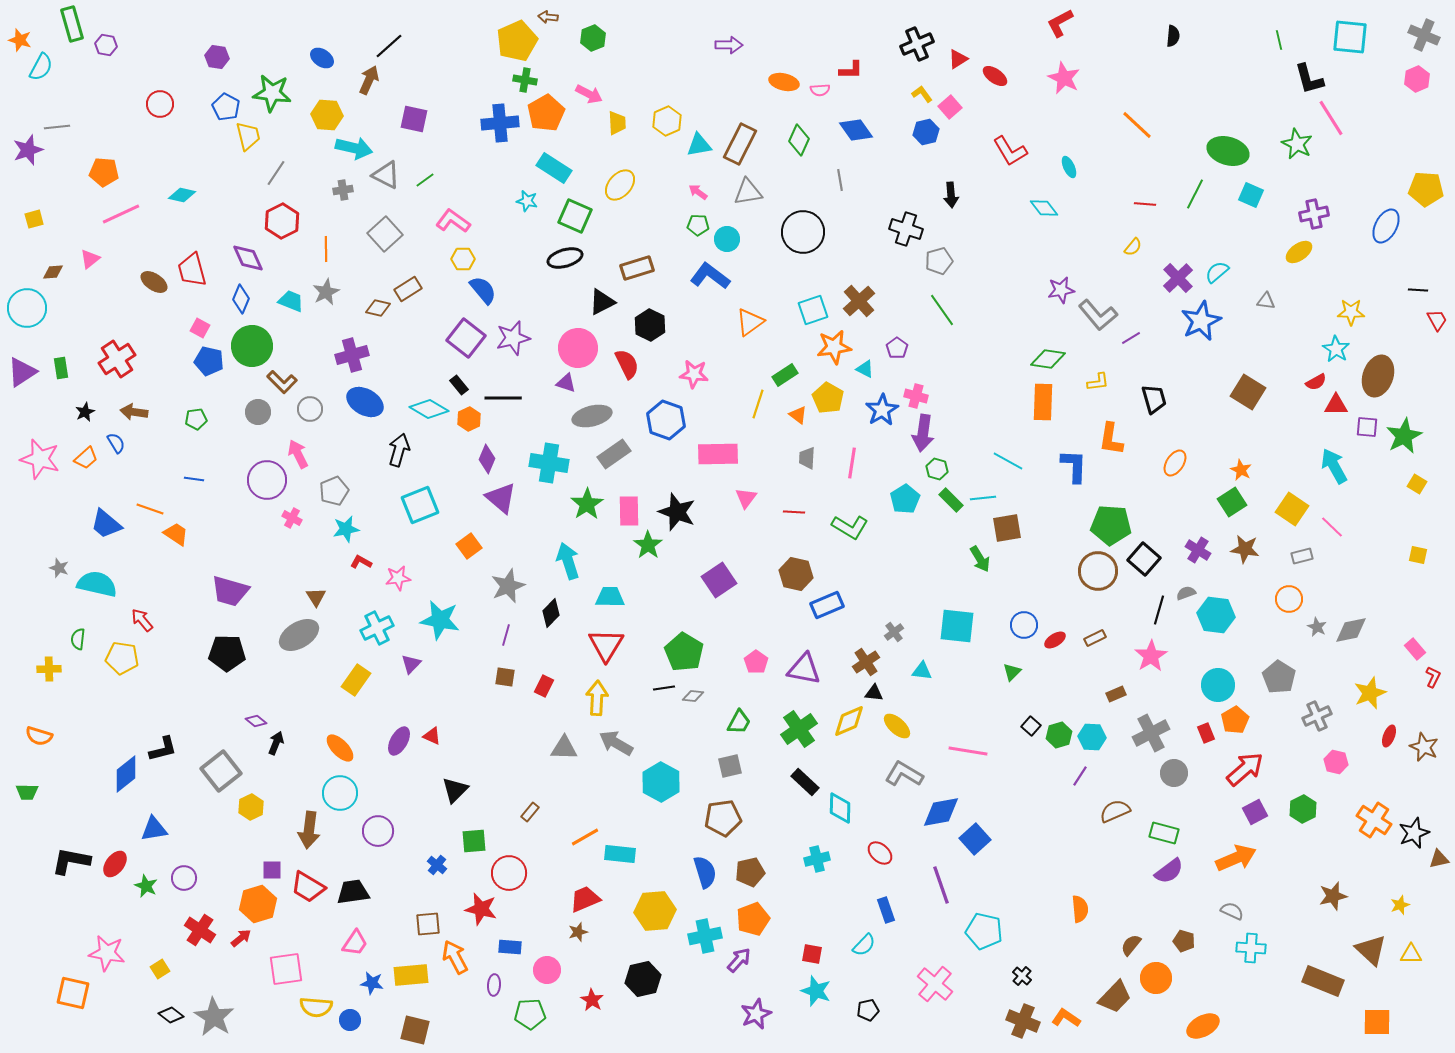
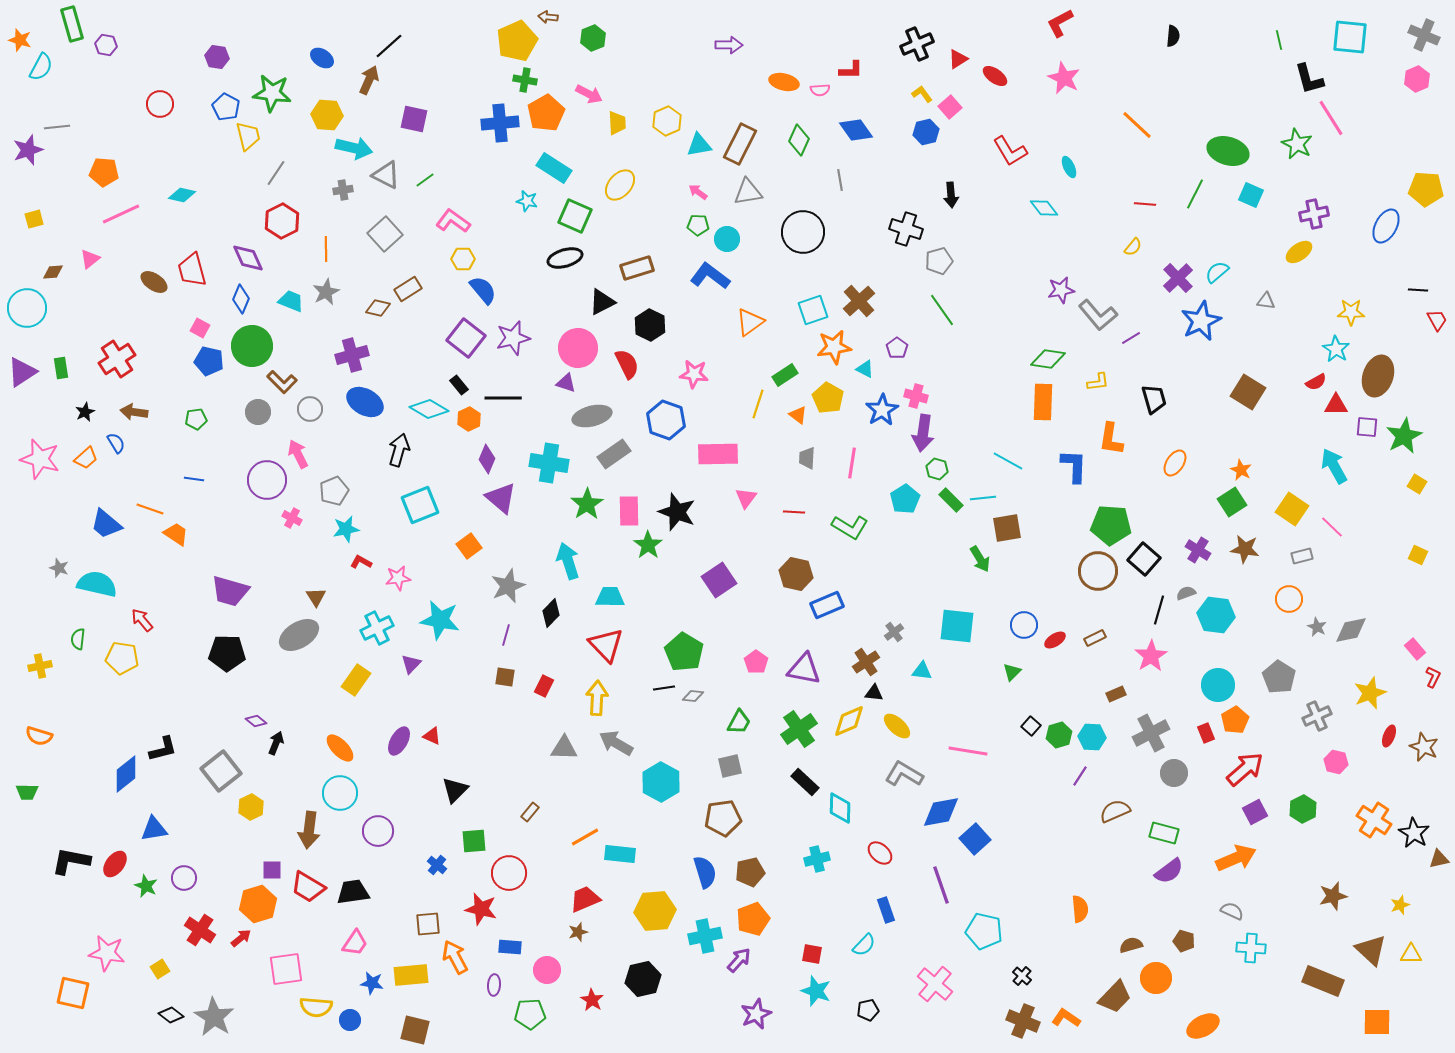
yellow square at (1418, 555): rotated 12 degrees clockwise
red triangle at (606, 645): rotated 15 degrees counterclockwise
yellow cross at (49, 669): moved 9 px left, 3 px up; rotated 10 degrees counterclockwise
black star at (1414, 833): rotated 20 degrees counterclockwise
brown semicircle at (1131, 945): rotated 35 degrees clockwise
